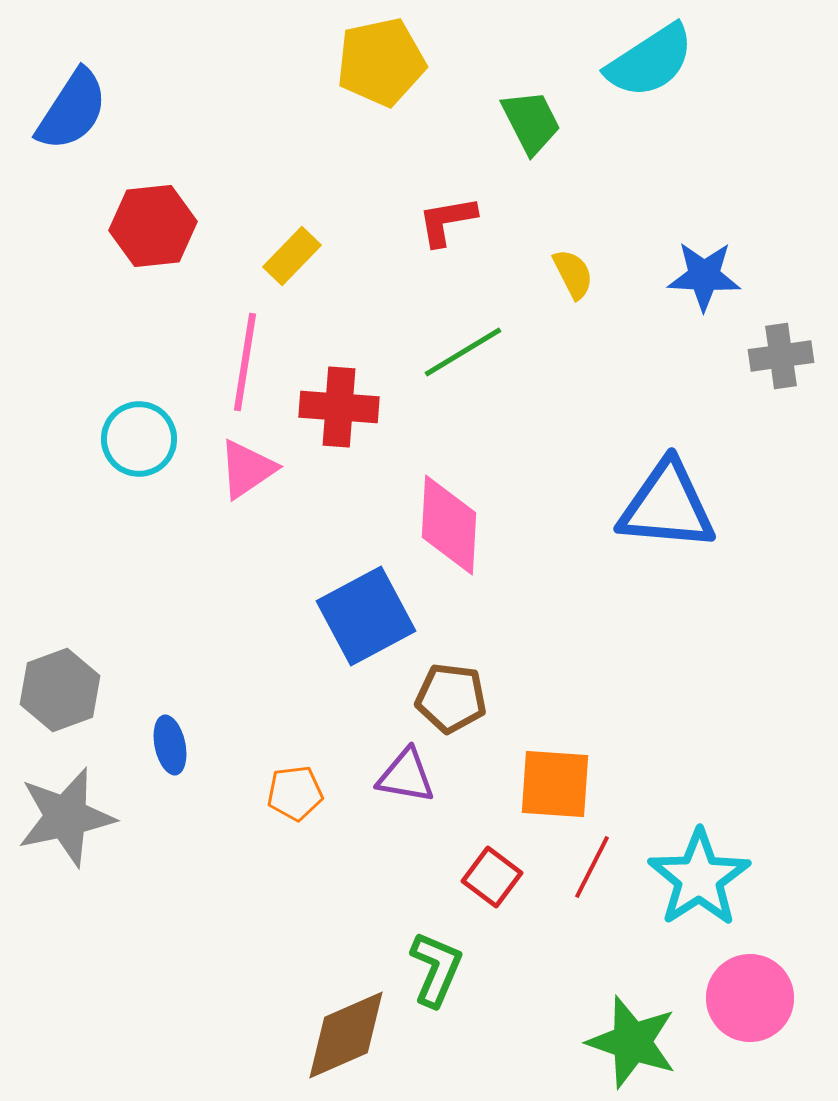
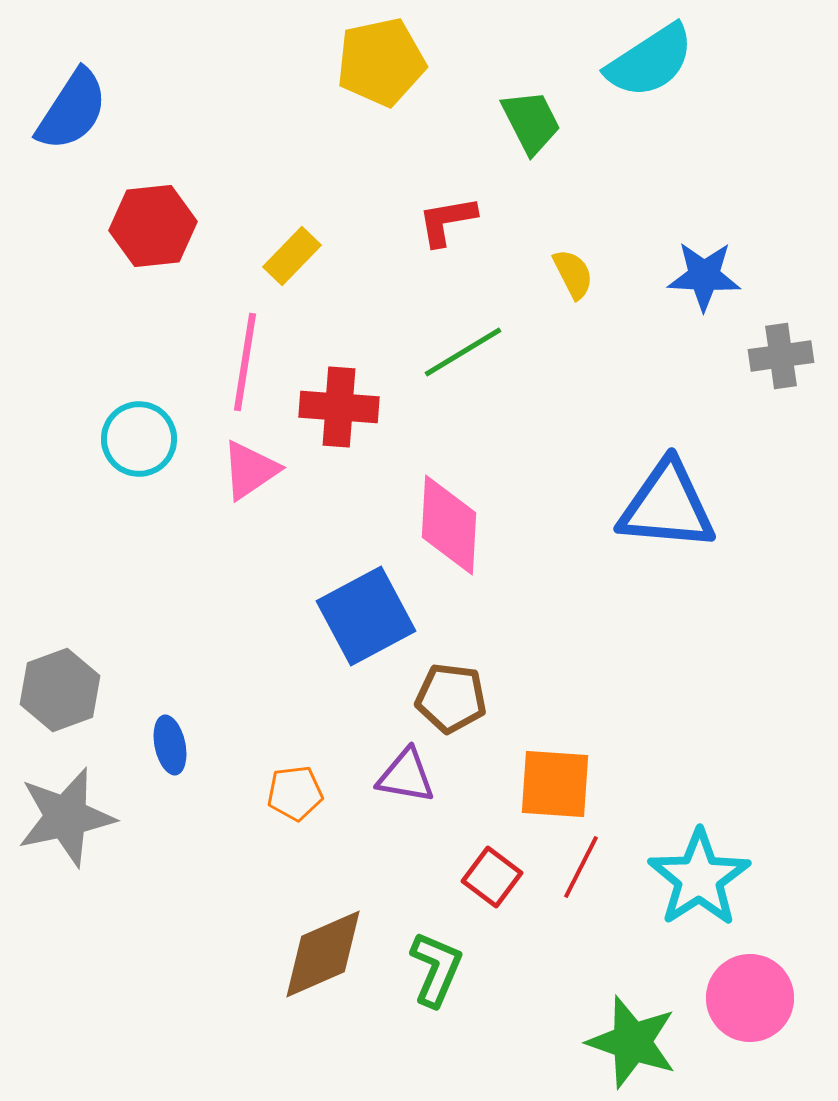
pink triangle: moved 3 px right, 1 px down
red line: moved 11 px left
brown diamond: moved 23 px left, 81 px up
